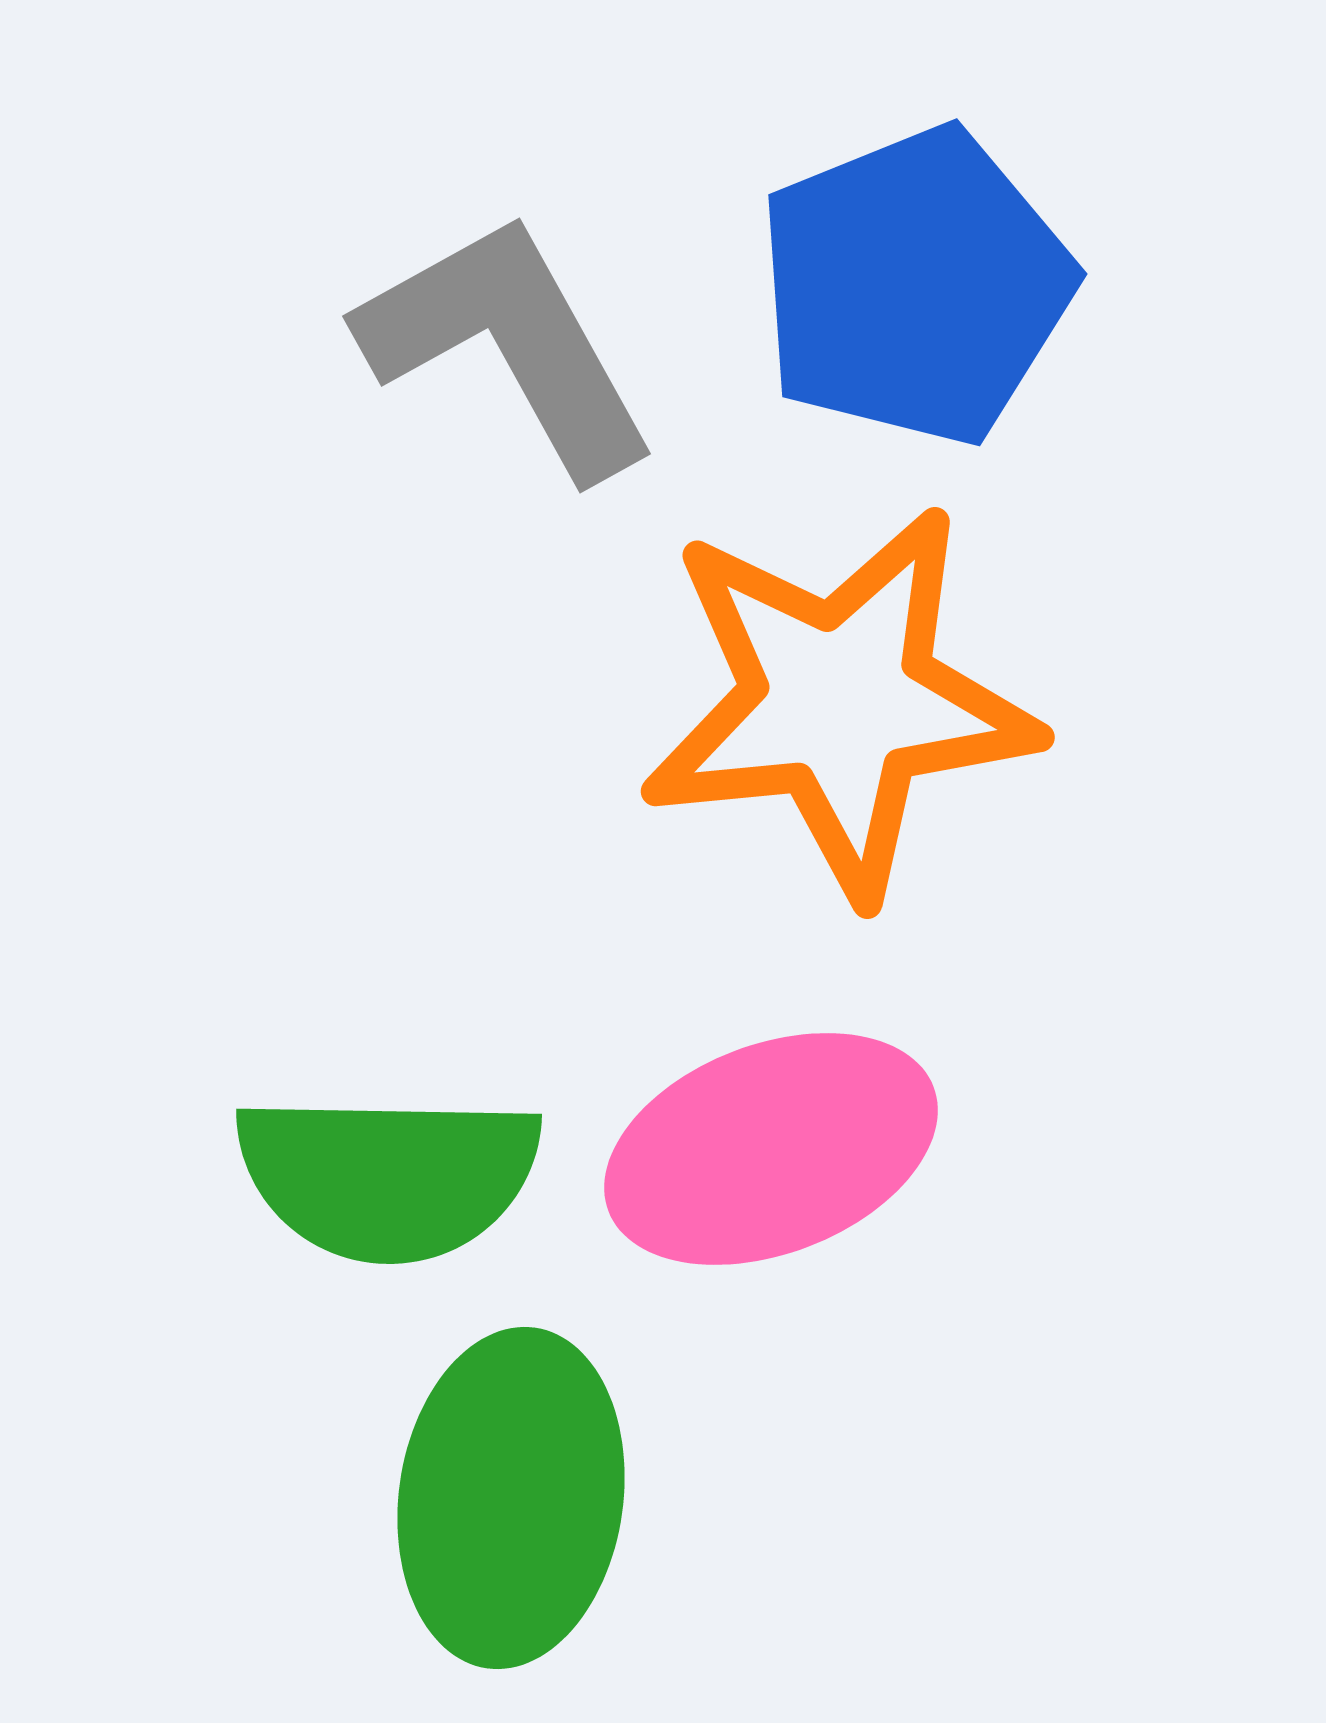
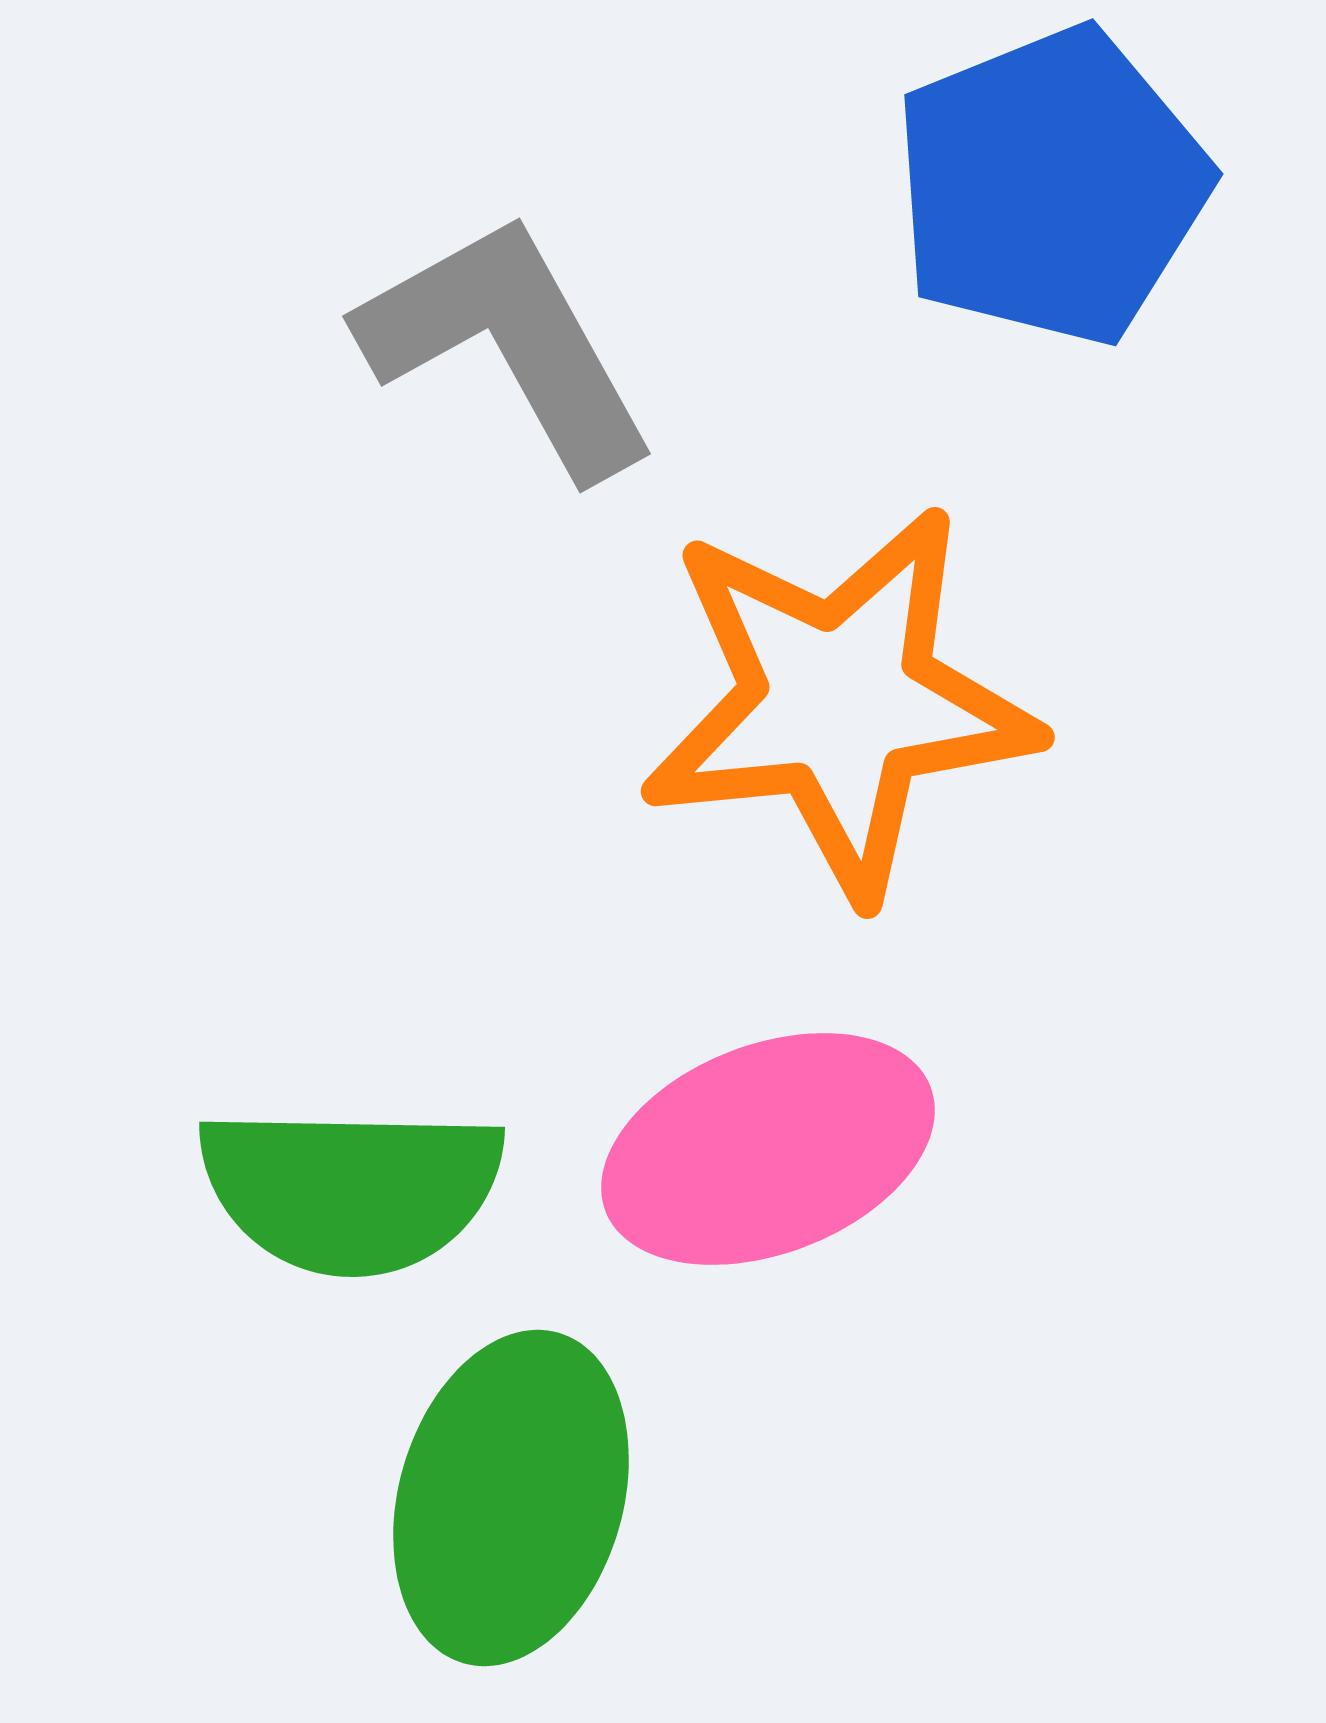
blue pentagon: moved 136 px right, 100 px up
pink ellipse: moved 3 px left
green semicircle: moved 37 px left, 13 px down
green ellipse: rotated 8 degrees clockwise
